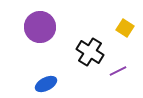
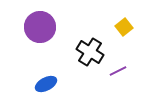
yellow square: moved 1 px left, 1 px up; rotated 18 degrees clockwise
